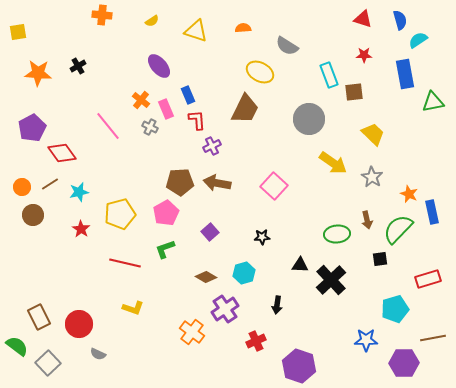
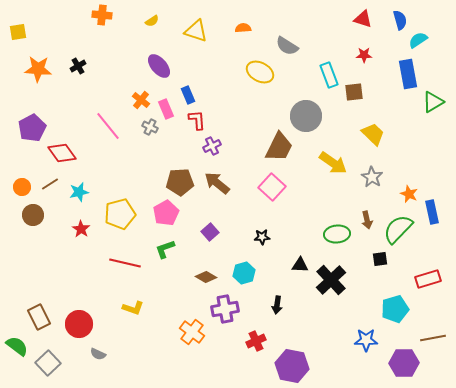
orange star at (38, 73): moved 4 px up
blue rectangle at (405, 74): moved 3 px right
green triangle at (433, 102): rotated 20 degrees counterclockwise
brown trapezoid at (245, 109): moved 34 px right, 38 px down
gray circle at (309, 119): moved 3 px left, 3 px up
brown arrow at (217, 183): rotated 28 degrees clockwise
pink square at (274, 186): moved 2 px left, 1 px down
purple cross at (225, 309): rotated 24 degrees clockwise
purple hexagon at (299, 366): moved 7 px left; rotated 8 degrees counterclockwise
